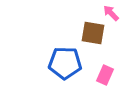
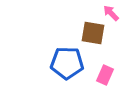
blue pentagon: moved 2 px right
